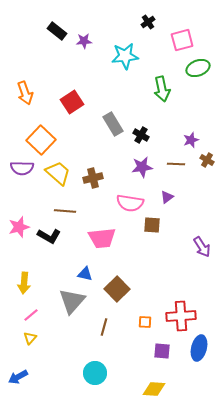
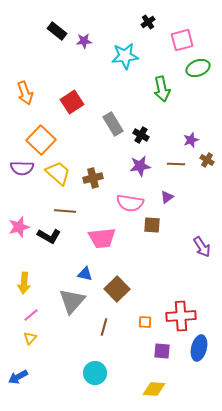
purple star at (142, 167): moved 2 px left, 1 px up
